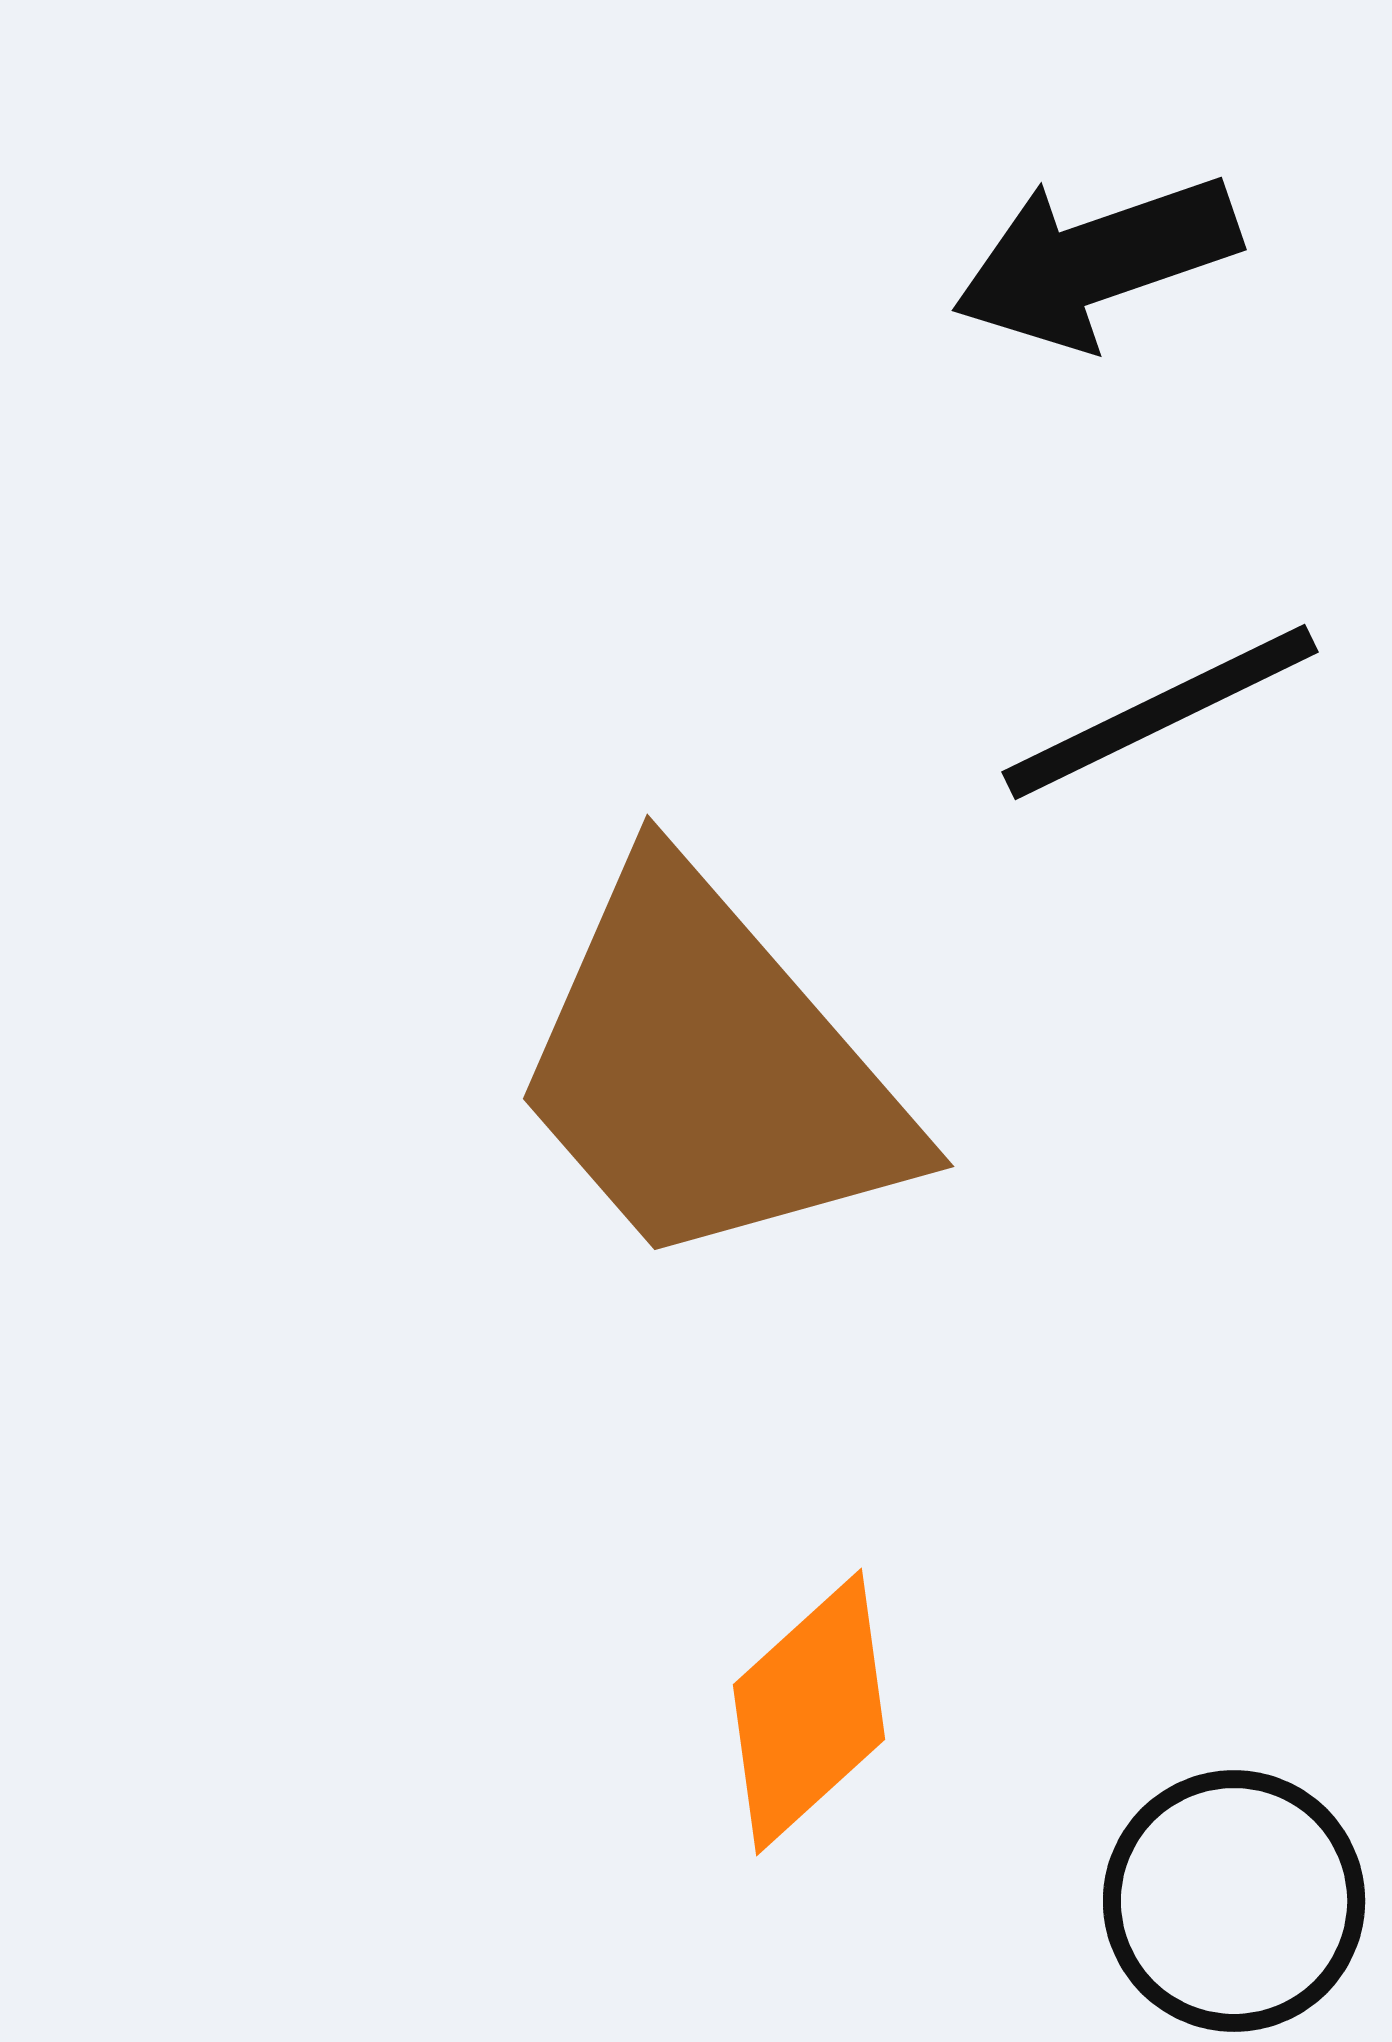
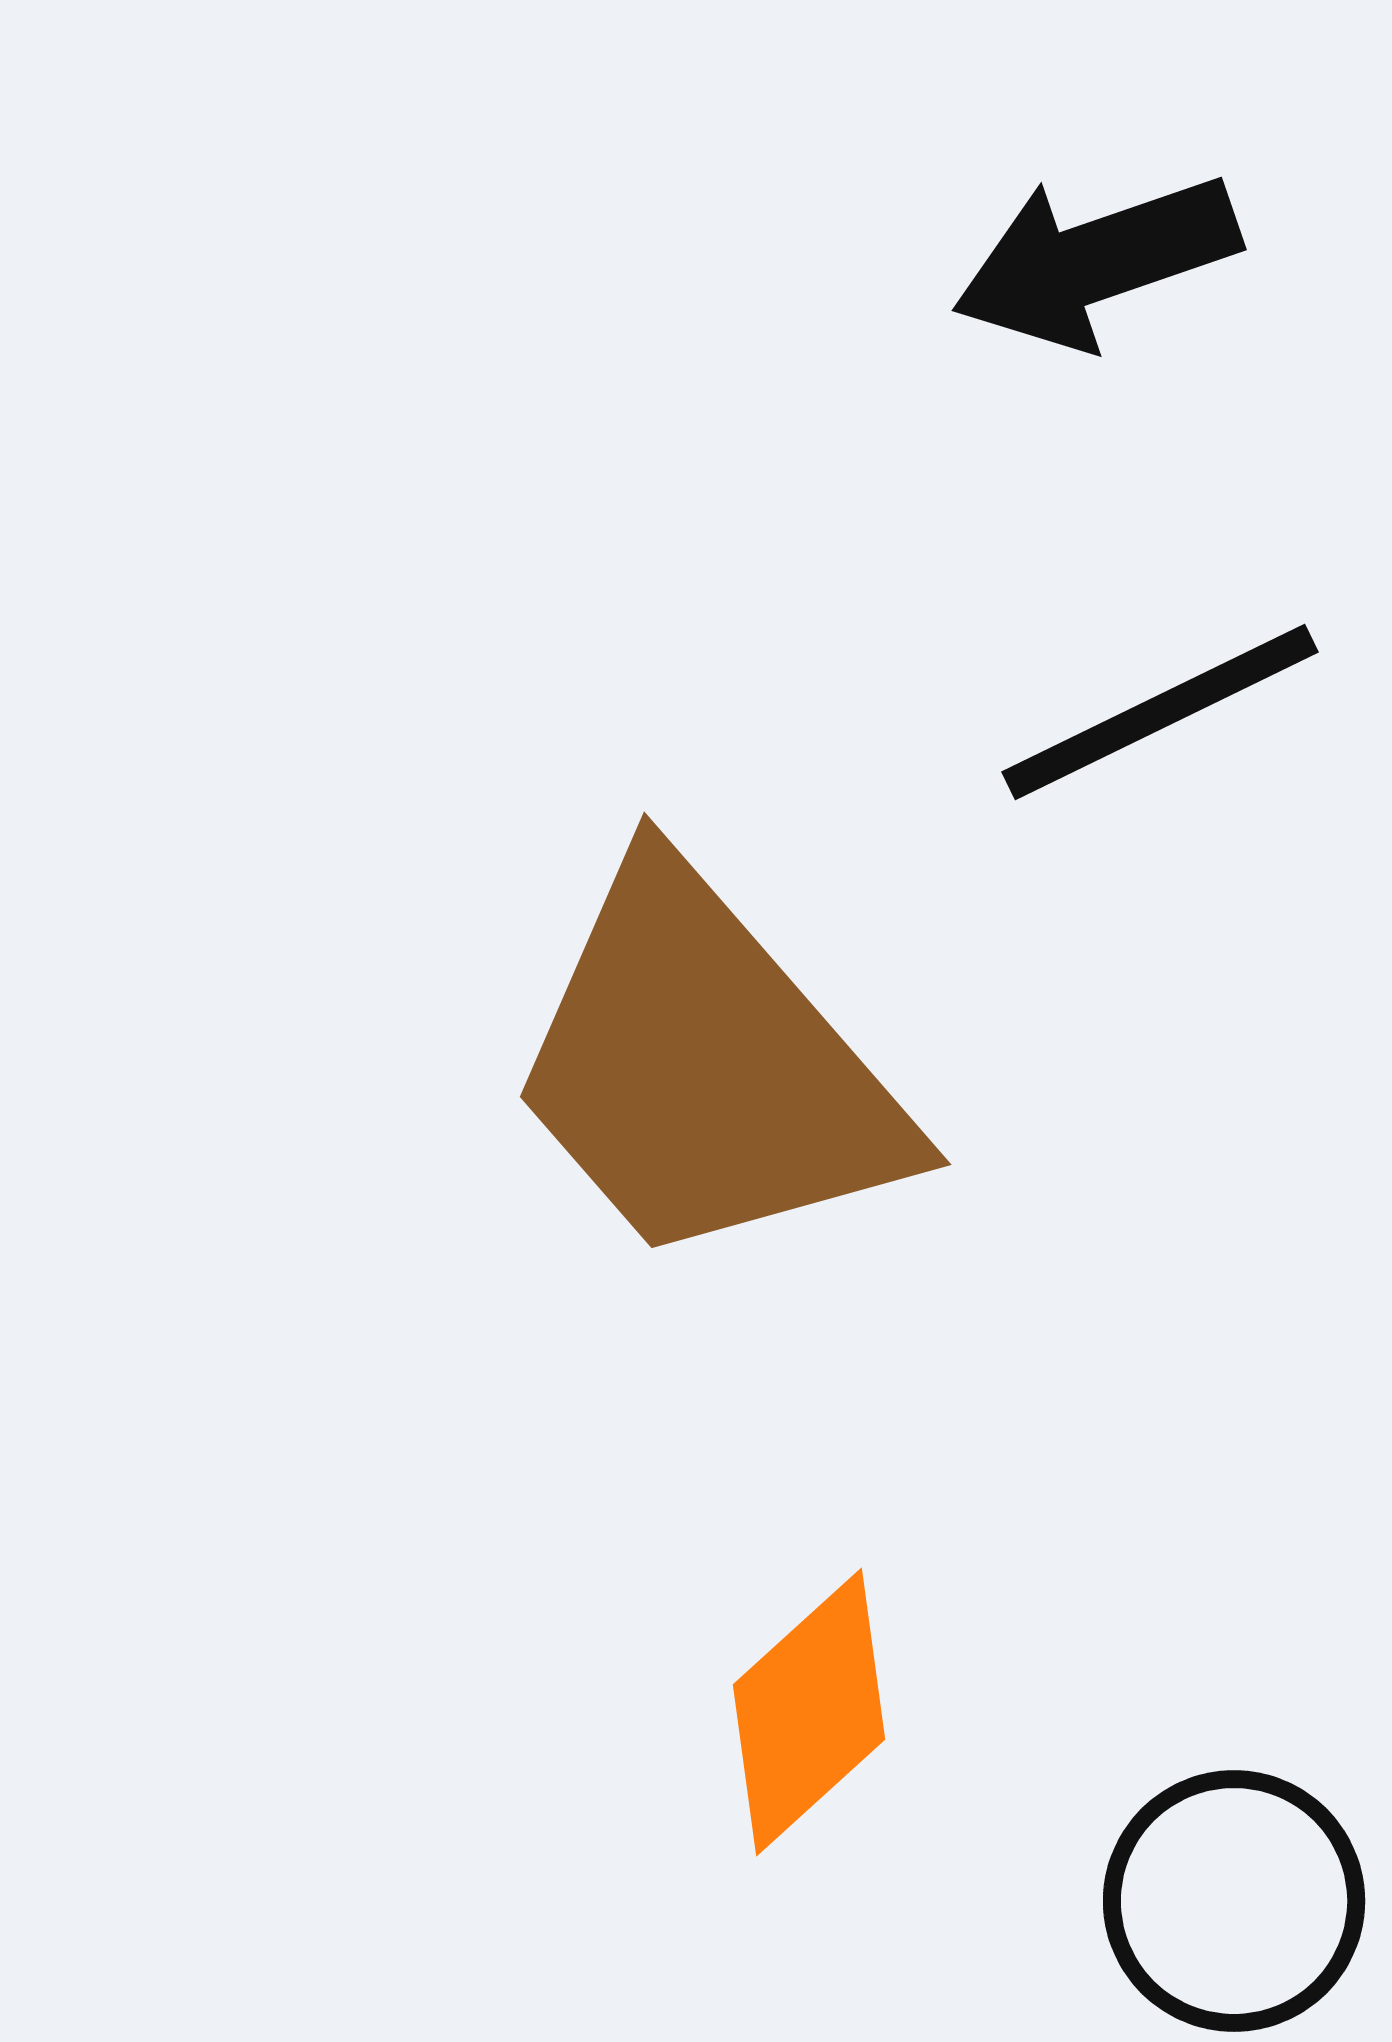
brown trapezoid: moved 3 px left, 2 px up
